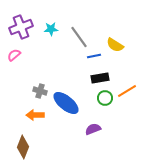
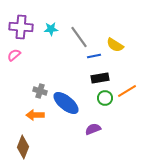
purple cross: rotated 25 degrees clockwise
